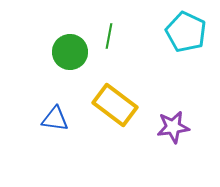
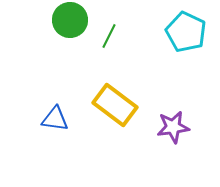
green line: rotated 15 degrees clockwise
green circle: moved 32 px up
